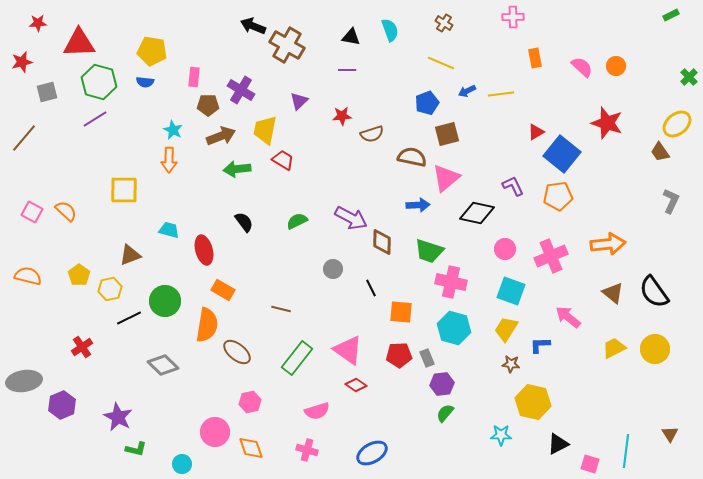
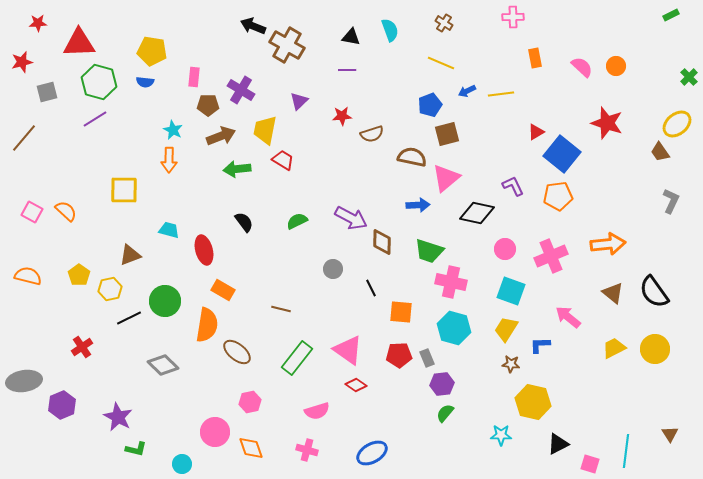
blue pentagon at (427, 103): moved 3 px right, 2 px down
